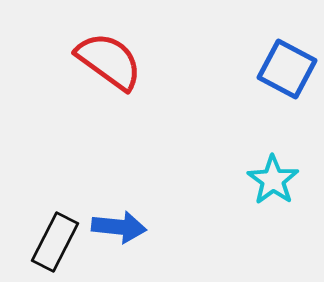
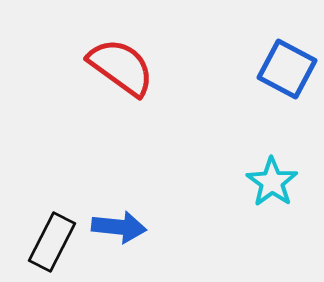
red semicircle: moved 12 px right, 6 px down
cyan star: moved 1 px left, 2 px down
black rectangle: moved 3 px left
